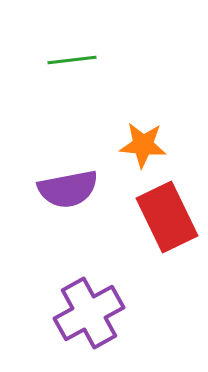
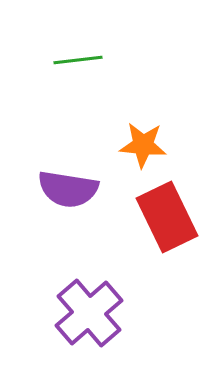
green line: moved 6 px right
purple semicircle: rotated 20 degrees clockwise
purple cross: rotated 12 degrees counterclockwise
